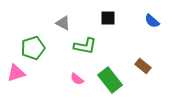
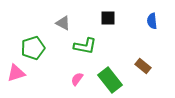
blue semicircle: rotated 42 degrees clockwise
pink semicircle: rotated 88 degrees clockwise
